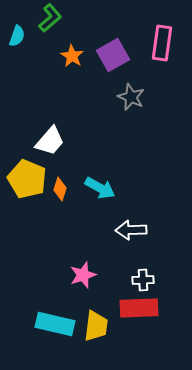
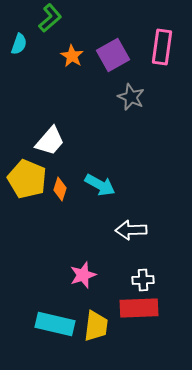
cyan semicircle: moved 2 px right, 8 px down
pink rectangle: moved 4 px down
cyan arrow: moved 3 px up
